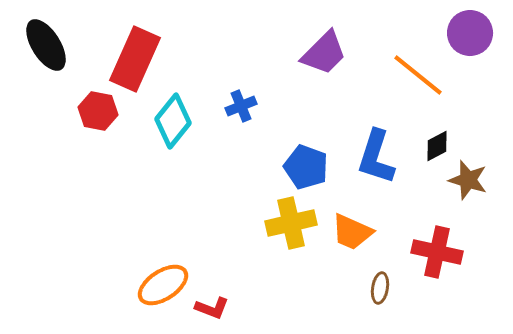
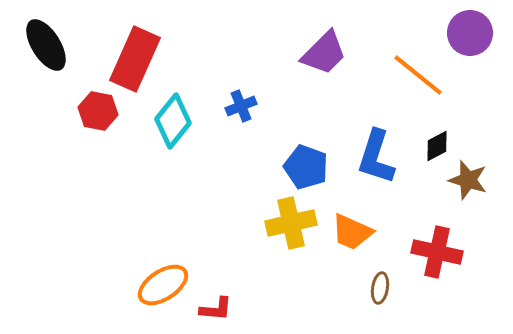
red L-shape: moved 4 px right, 1 px down; rotated 16 degrees counterclockwise
